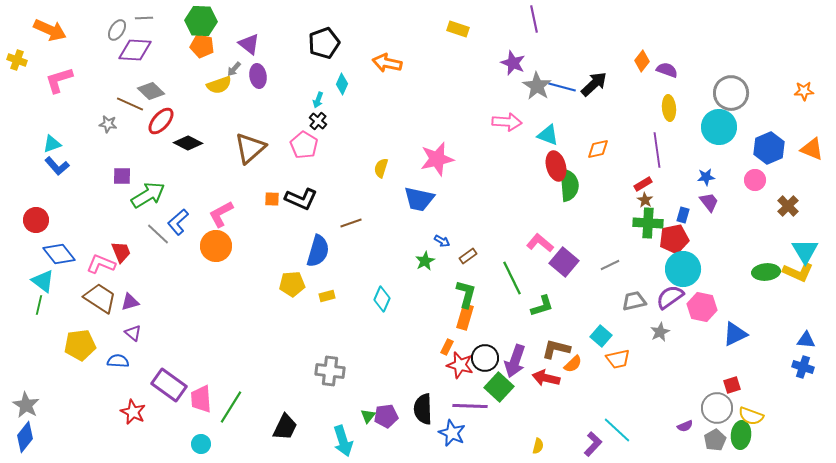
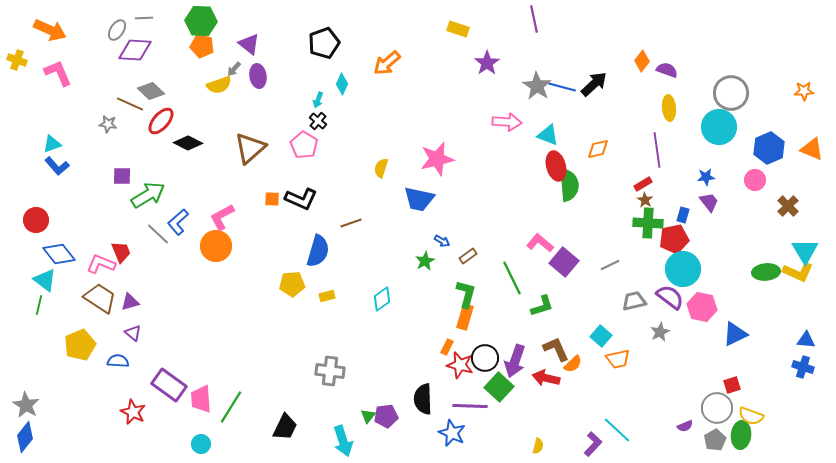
orange arrow at (387, 63): rotated 52 degrees counterclockwise
purple star at (513, 63): moved 26 px left; rotated 15 degrees clockwise
pink L-shape at (59, 80): moved 1 px left, 7 px up; rotated 84 degrees clockwise
pink L-shape at (221, 214): moved 1 px right, 3 px down
cyan triangle at (43, 281): moved 2 px right, 1 px up
purple semicircle at (670, 297): rotated 72 degrees clockwise
cyan diamond at (382, 299): rotated 30 degrees clockwise
yellow pentagon at (80, 345): rotated 16 degrees counterclockwise
brown L-shape at (556, 349): rotated 52 degrees clockwise
black semicircle at (423, 409): moved 10 px up
